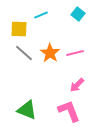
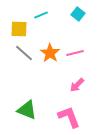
pink L-shape: moved 6 px down
